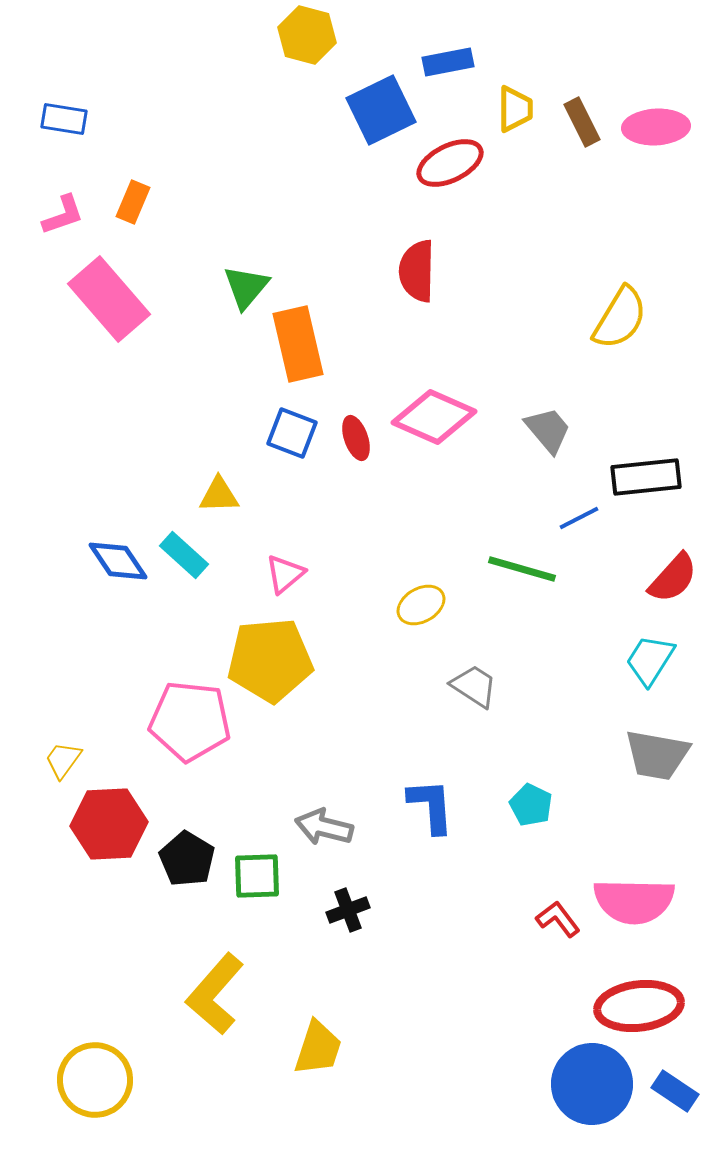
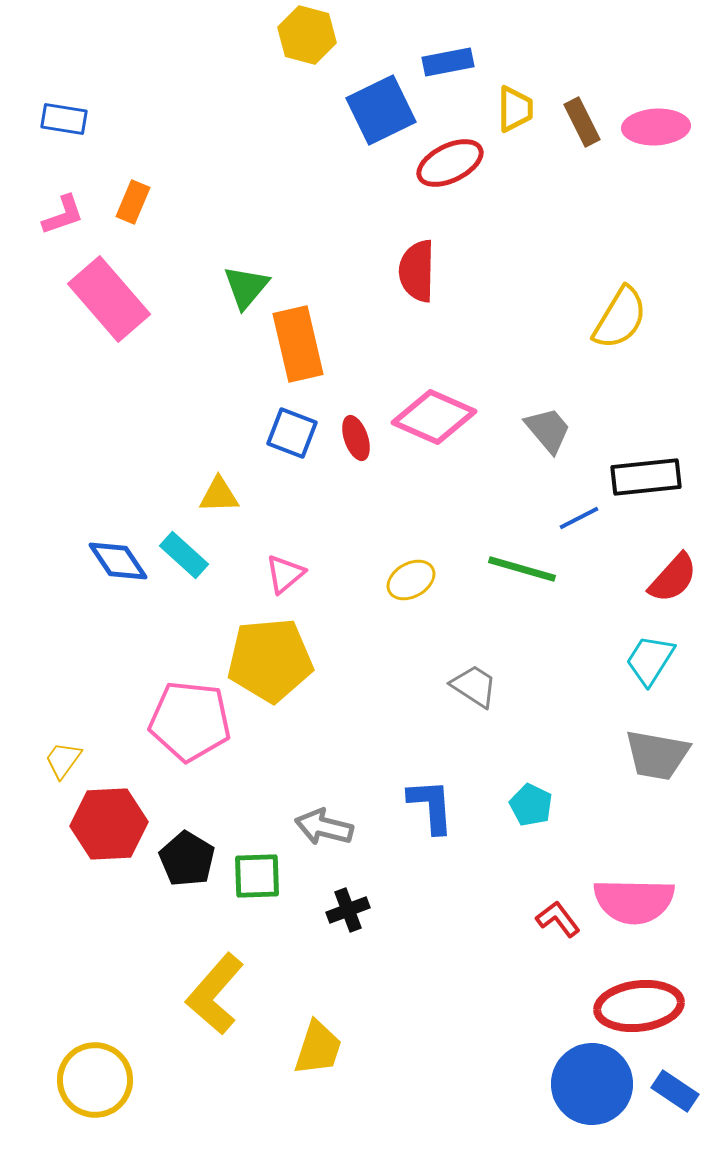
yellow ellipse at (421, 605): moved 10 px left, 25 px up
